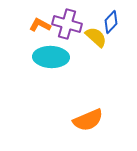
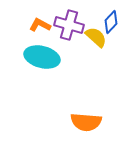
purple cross: moved 2 px right, 1 px down
cyan ellipse: moved 9 px left; rotated 12 degrees clockwise
orange semicircle: moved 2 px left, 2 px down; rotated 28 degrees clockwise
